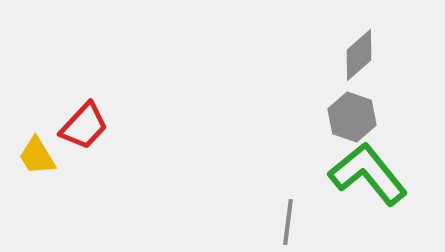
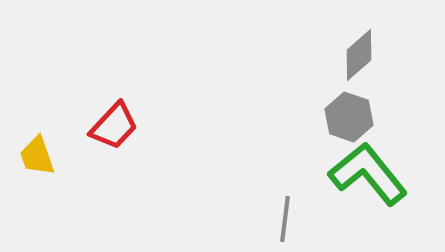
gray hexagon: moved 3 px left
red trapezoid: moved 30 px right
yellow trapezoid: rotated 12 degrees clockwise
gray line: moved 3 px left, 3 px up
